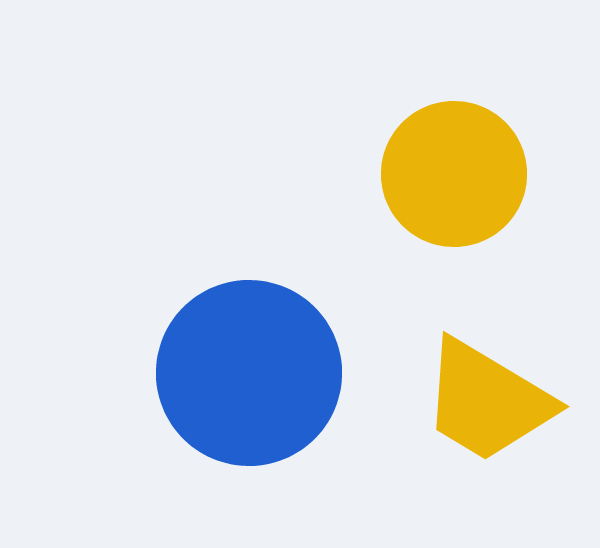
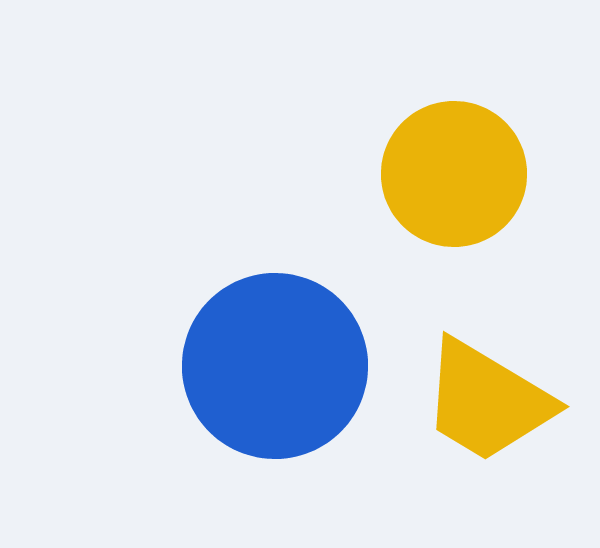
blue circle: moved 26 px right, 7 px up
